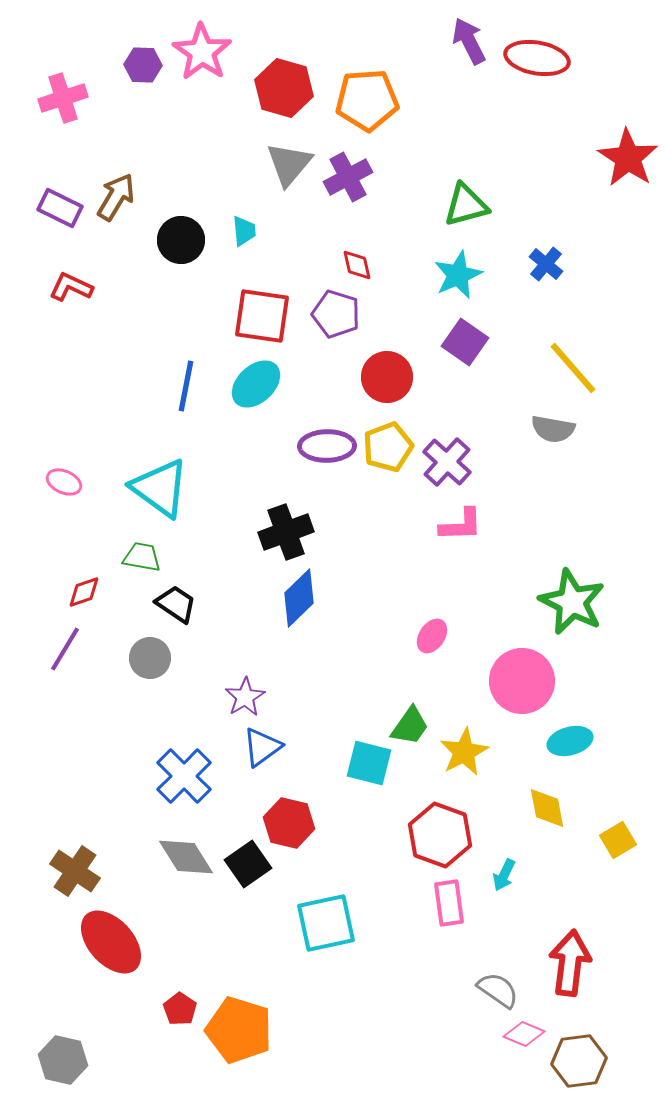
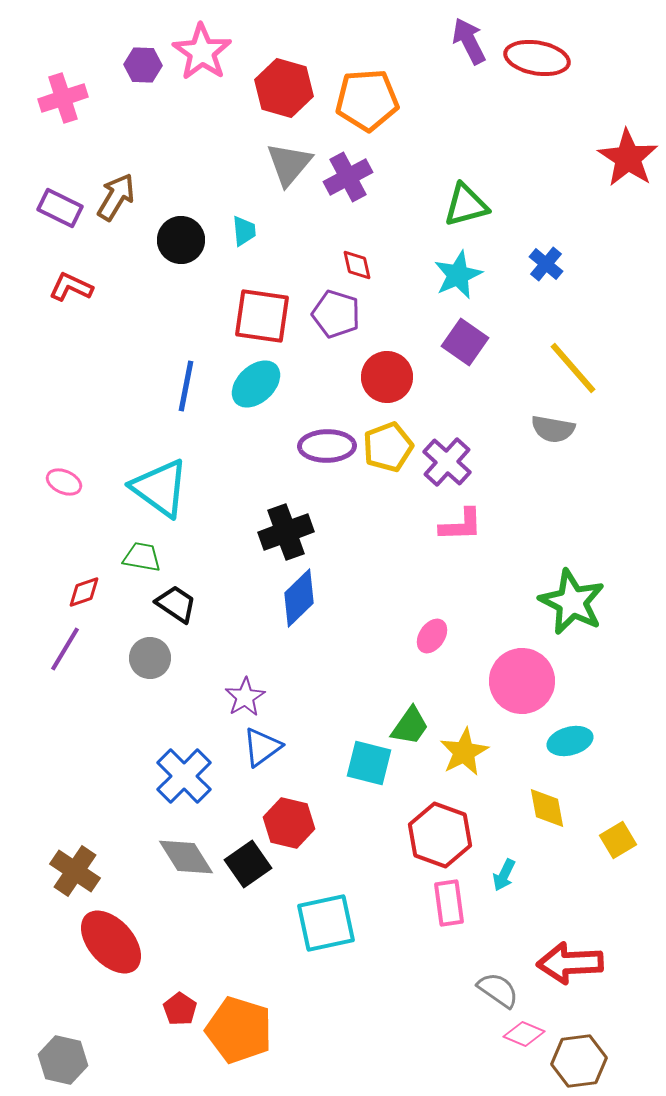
red arrow at (570, 963): rotated 100 degrees counterclockwise
